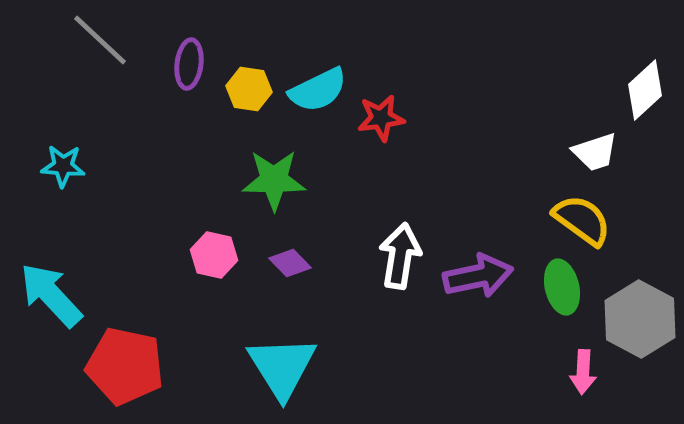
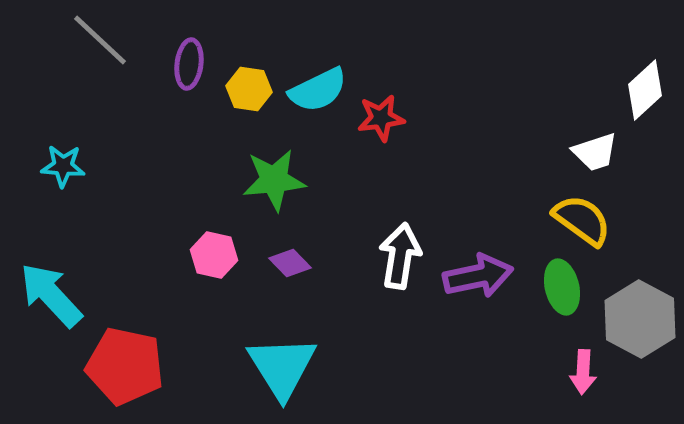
green star: rotated 6 degrees counterclockwise
